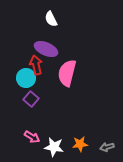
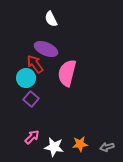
red arrow: moved 1 px left, 1 px up; rotated 24 degrees counterclockwise
pink arrow: rotated 77 degrees counterclockwise
